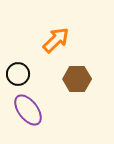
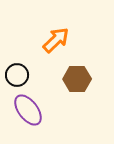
black circle: moved 1 px left, 1 px down
